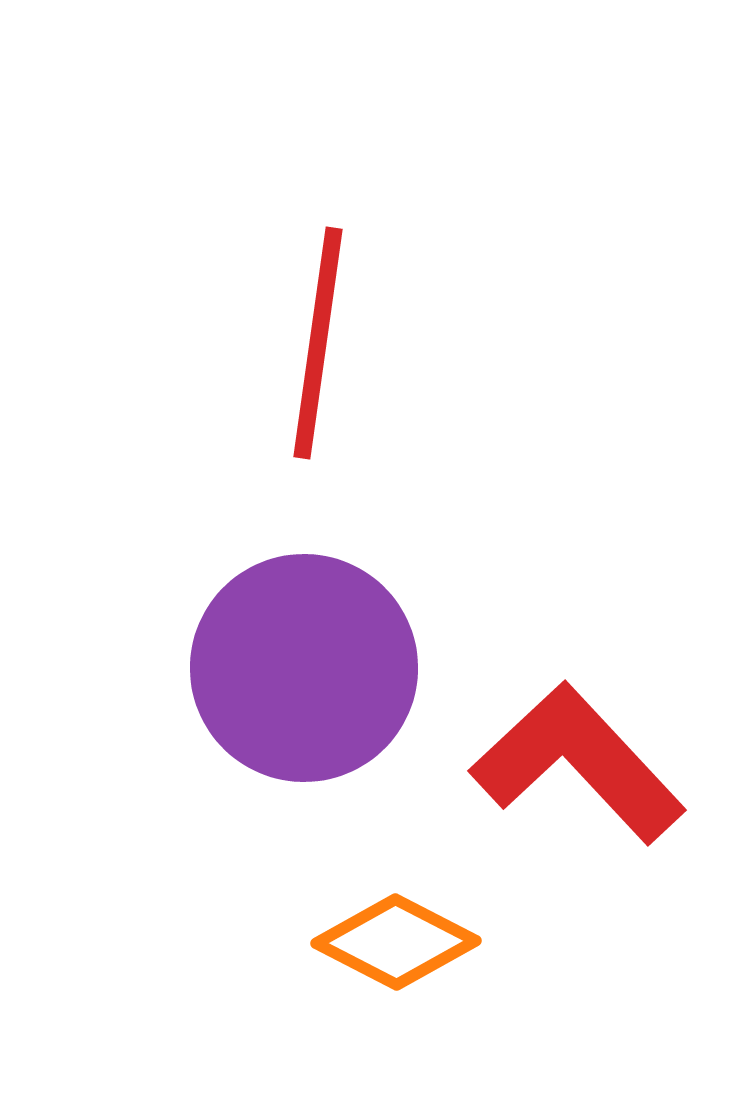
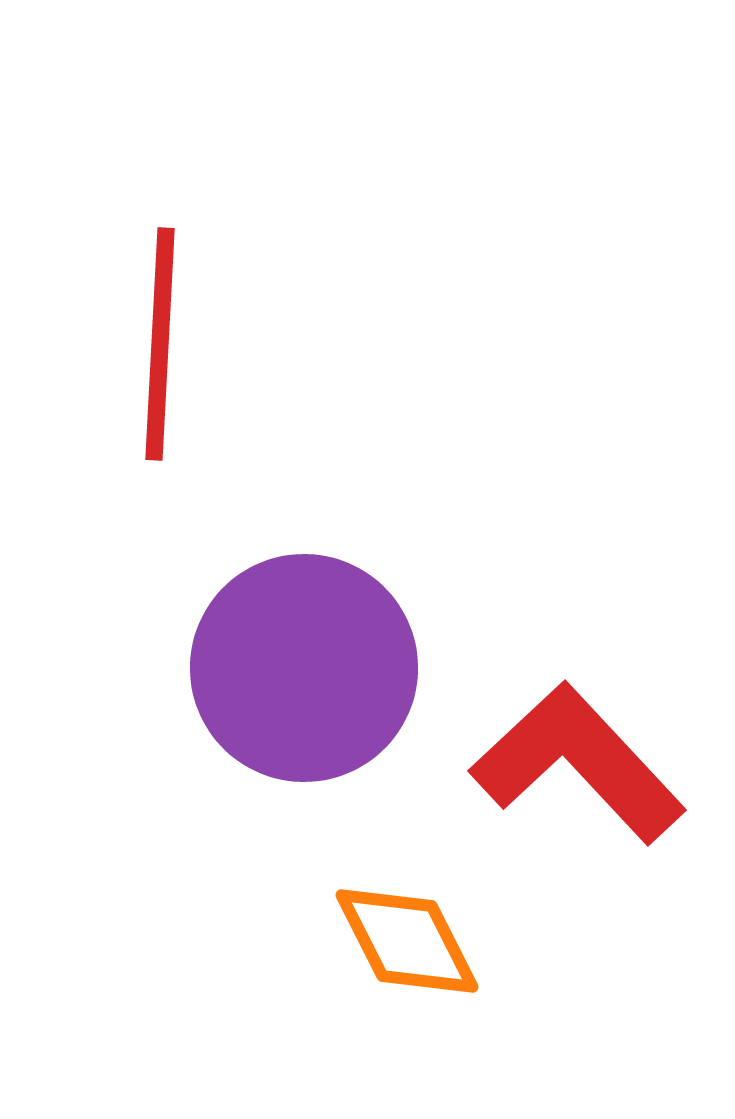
red line: moved 158 px left, 1 px down; rotated 5 degrees counterclockwise
orange diamond: moved 11 px right, 1 px up; rotated 36 degrees clockwise
